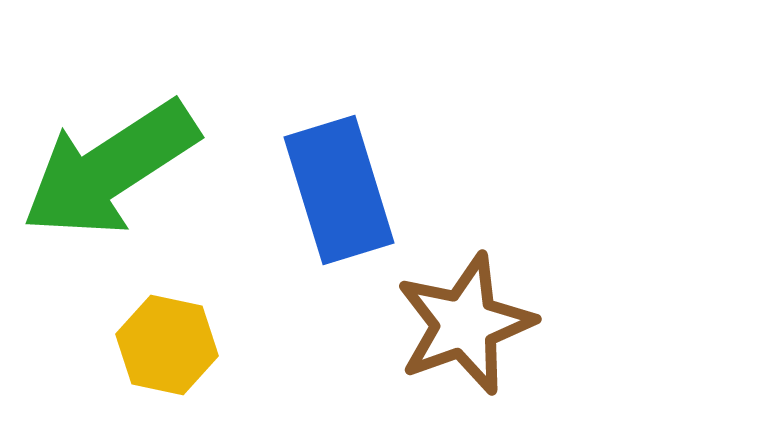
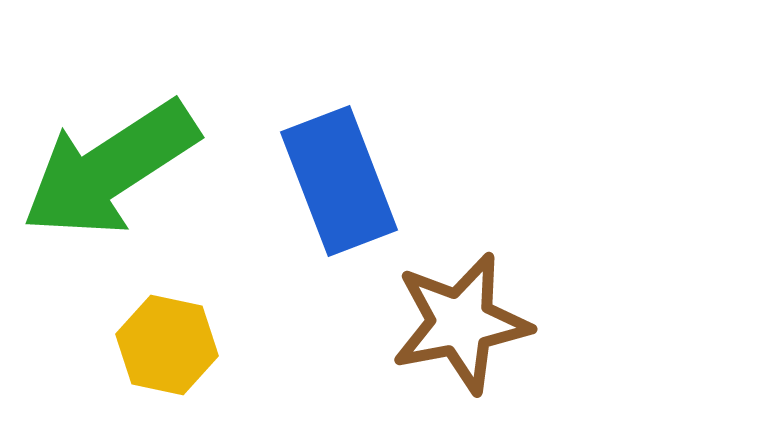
blue rectangle: moved 9 px up; rotated 4 degrees counterclockwise
brown star: moved 4 px left, 1 px up; rotated 9 degrees clockwise
